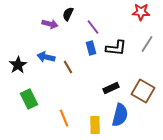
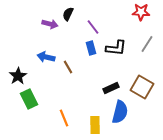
black star: moved 11 px down
brown square: moved 1 px left, 4 px up
blue semicircle: moved 3 px up
